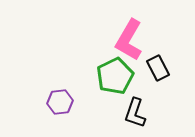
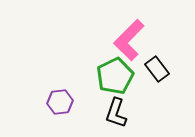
pink L-shape: rotated 15 degrees clockwise
black rectangle: moved 1 px left, 1 px down; rotated 10 degrees counterclockwise
black L-shape: moved 19 px left
